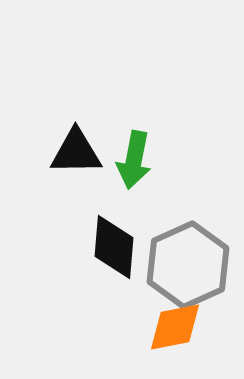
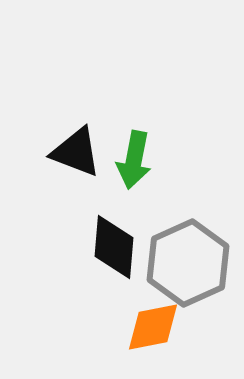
black triangle: rotated 22 degrees clockwise
gray hexagon: moved 2 px up
orange diamond: moved 22 px left
